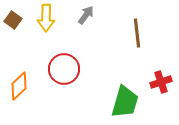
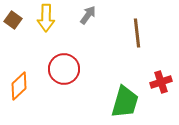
gray arrow: moved 2 px right
